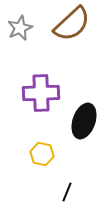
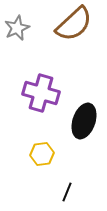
brown semicircle: moved 2 px right
gray star: moved 3 px left
purple cross: rotated 18 degrees clockwise
yellow hexagon: rotated 20 degrees counterclockwise
